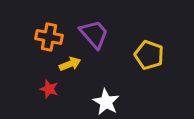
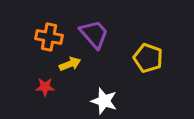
yellow pentagon: moved 1 px left, 3 px down
red star: moved 4 px left, 2 px up; rotated 18 degrees counterclockwise
white star: moved 2 px left, 1 px up; rotated 12 degrees counterclockwise
